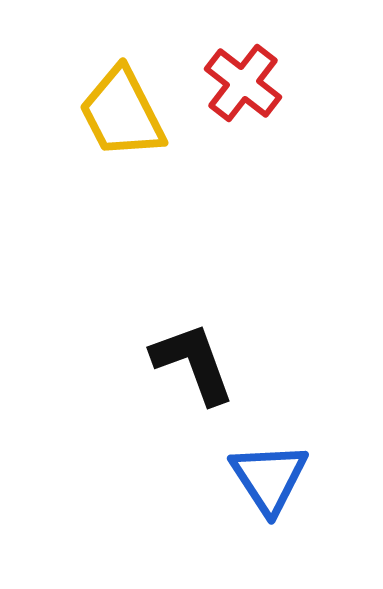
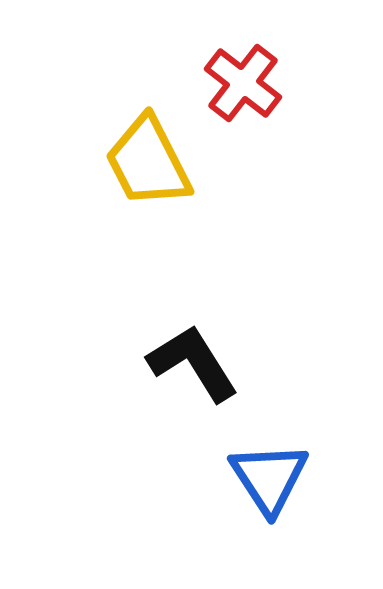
yellow trapezoid: moved 26 px right, 49 px down
black L-shape: rotated 12 degrees counterclockwise
